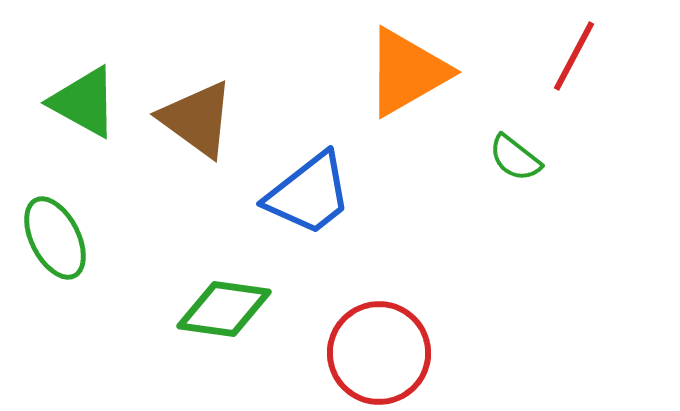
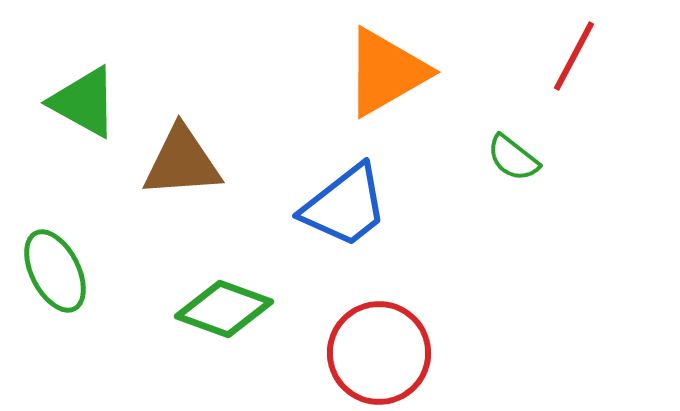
orange triangle: moved 21 px left
brown triangle: moved 15 px left, 43 px down; rotated 40 degrees counterclockwise
green semicircle: moved 2 px left
blue trapezoid: moved 36 px right, 12 px down
green ellipse: moved 33 px down
green diamond: rotated 12 degrees clockwise
